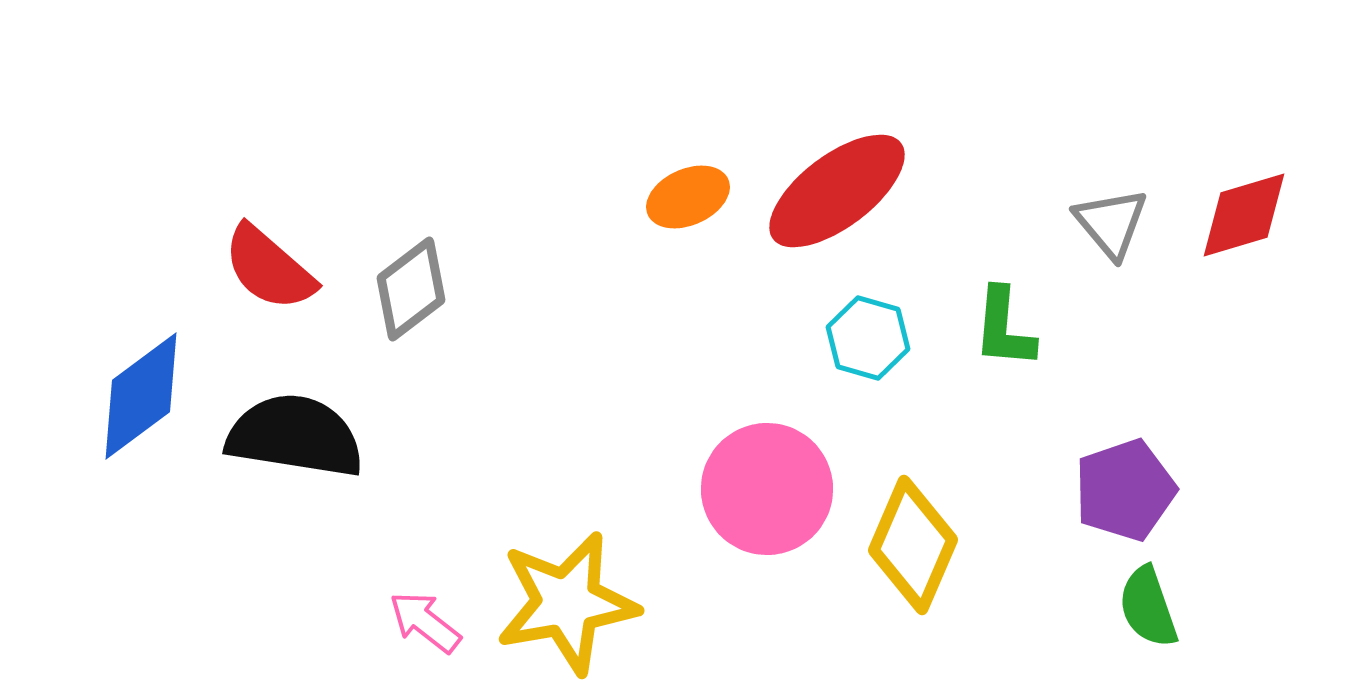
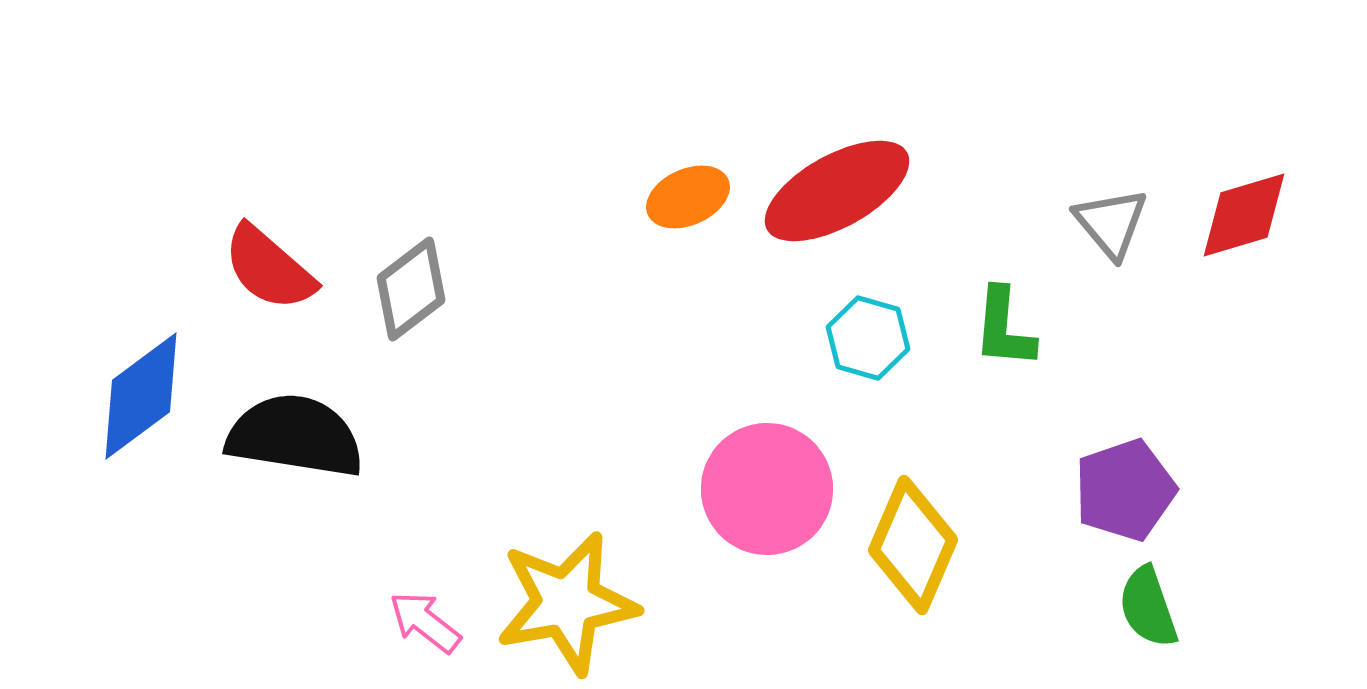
red ellipse: rotated 8 degrees clockwise
